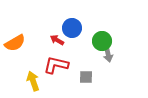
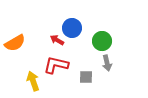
gray arrow: moved 1 px left, 9 px down
